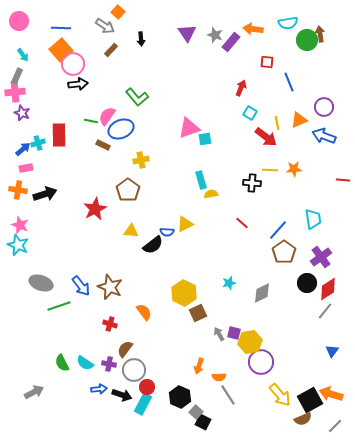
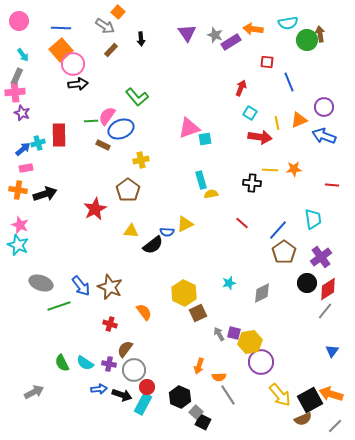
purple rectangle at (231, 42): rotated 18 degrees clockwise
green line at (91, 121): rotated 16 degrees counterclockwise
red arrow at (266, 137): moved 6 px left; rotated 30 degrees counterclockwise
red line at (343, 180): moved 11 px left, 5 px down
